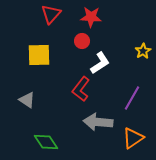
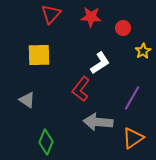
red circle: moved 41 px right, 13 px up
green diamond: rotated 55 degrees clockwise
